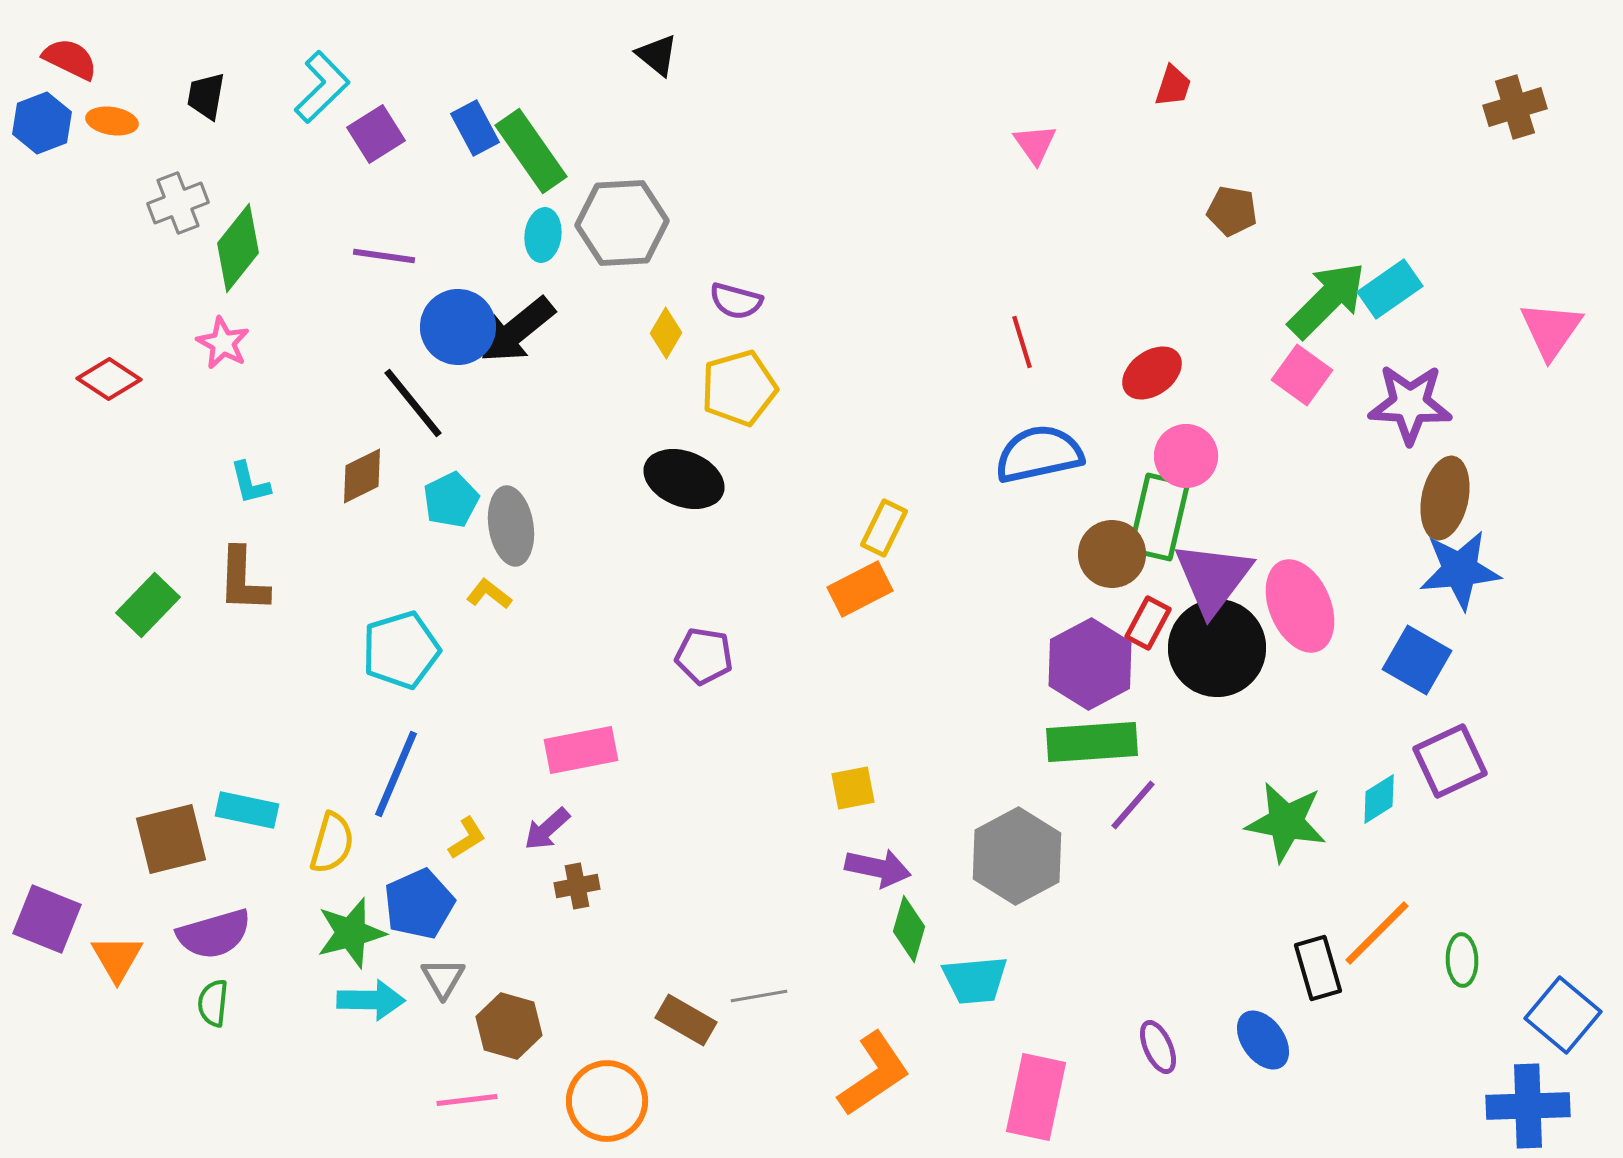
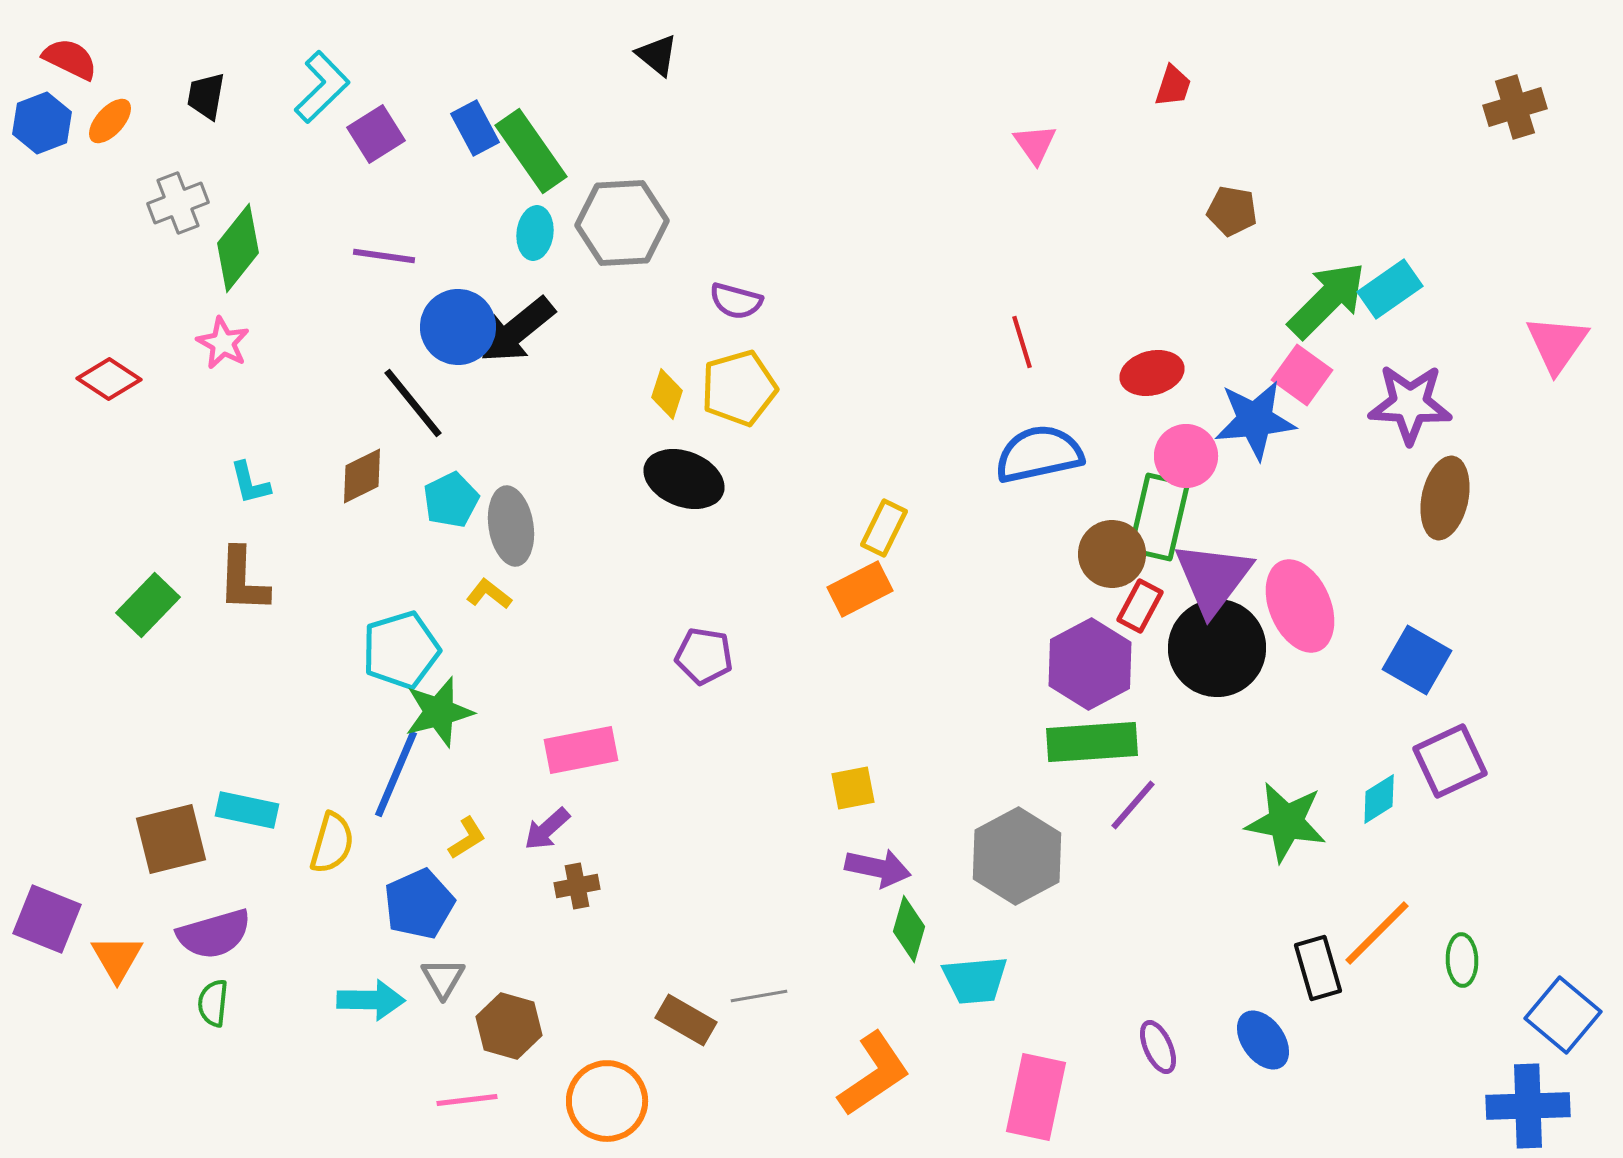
orange ellipse at (112, 121): moved 2 px left; rotated 57 degrees counterclockwise
cyan ellipse at (543, 235): moved 8 px left, 2 px up
pink triangle at (1551, 330): moved 6 px right, 14 px down
yellow diamond at (666, 333): moved 1 px right, 61 px down; rotated 12 degrees counterclockwise
red ellipse at (1152, 373): rotated 22 degrees clockwise
blue star at (1460, 570): moved 205 px left, 150 px up
red rectangle at (1148, 623): moved 8 px left, 17 px up
green star at (351, 933): moved 88 px right, 221 px up
